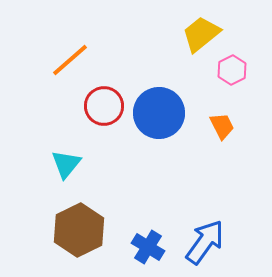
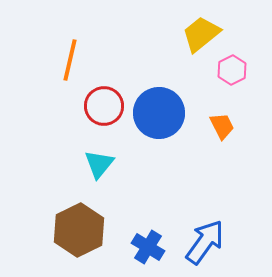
orange line: rotated 36 degrees counterclockwise
cyan triangle: moved 33 px right
